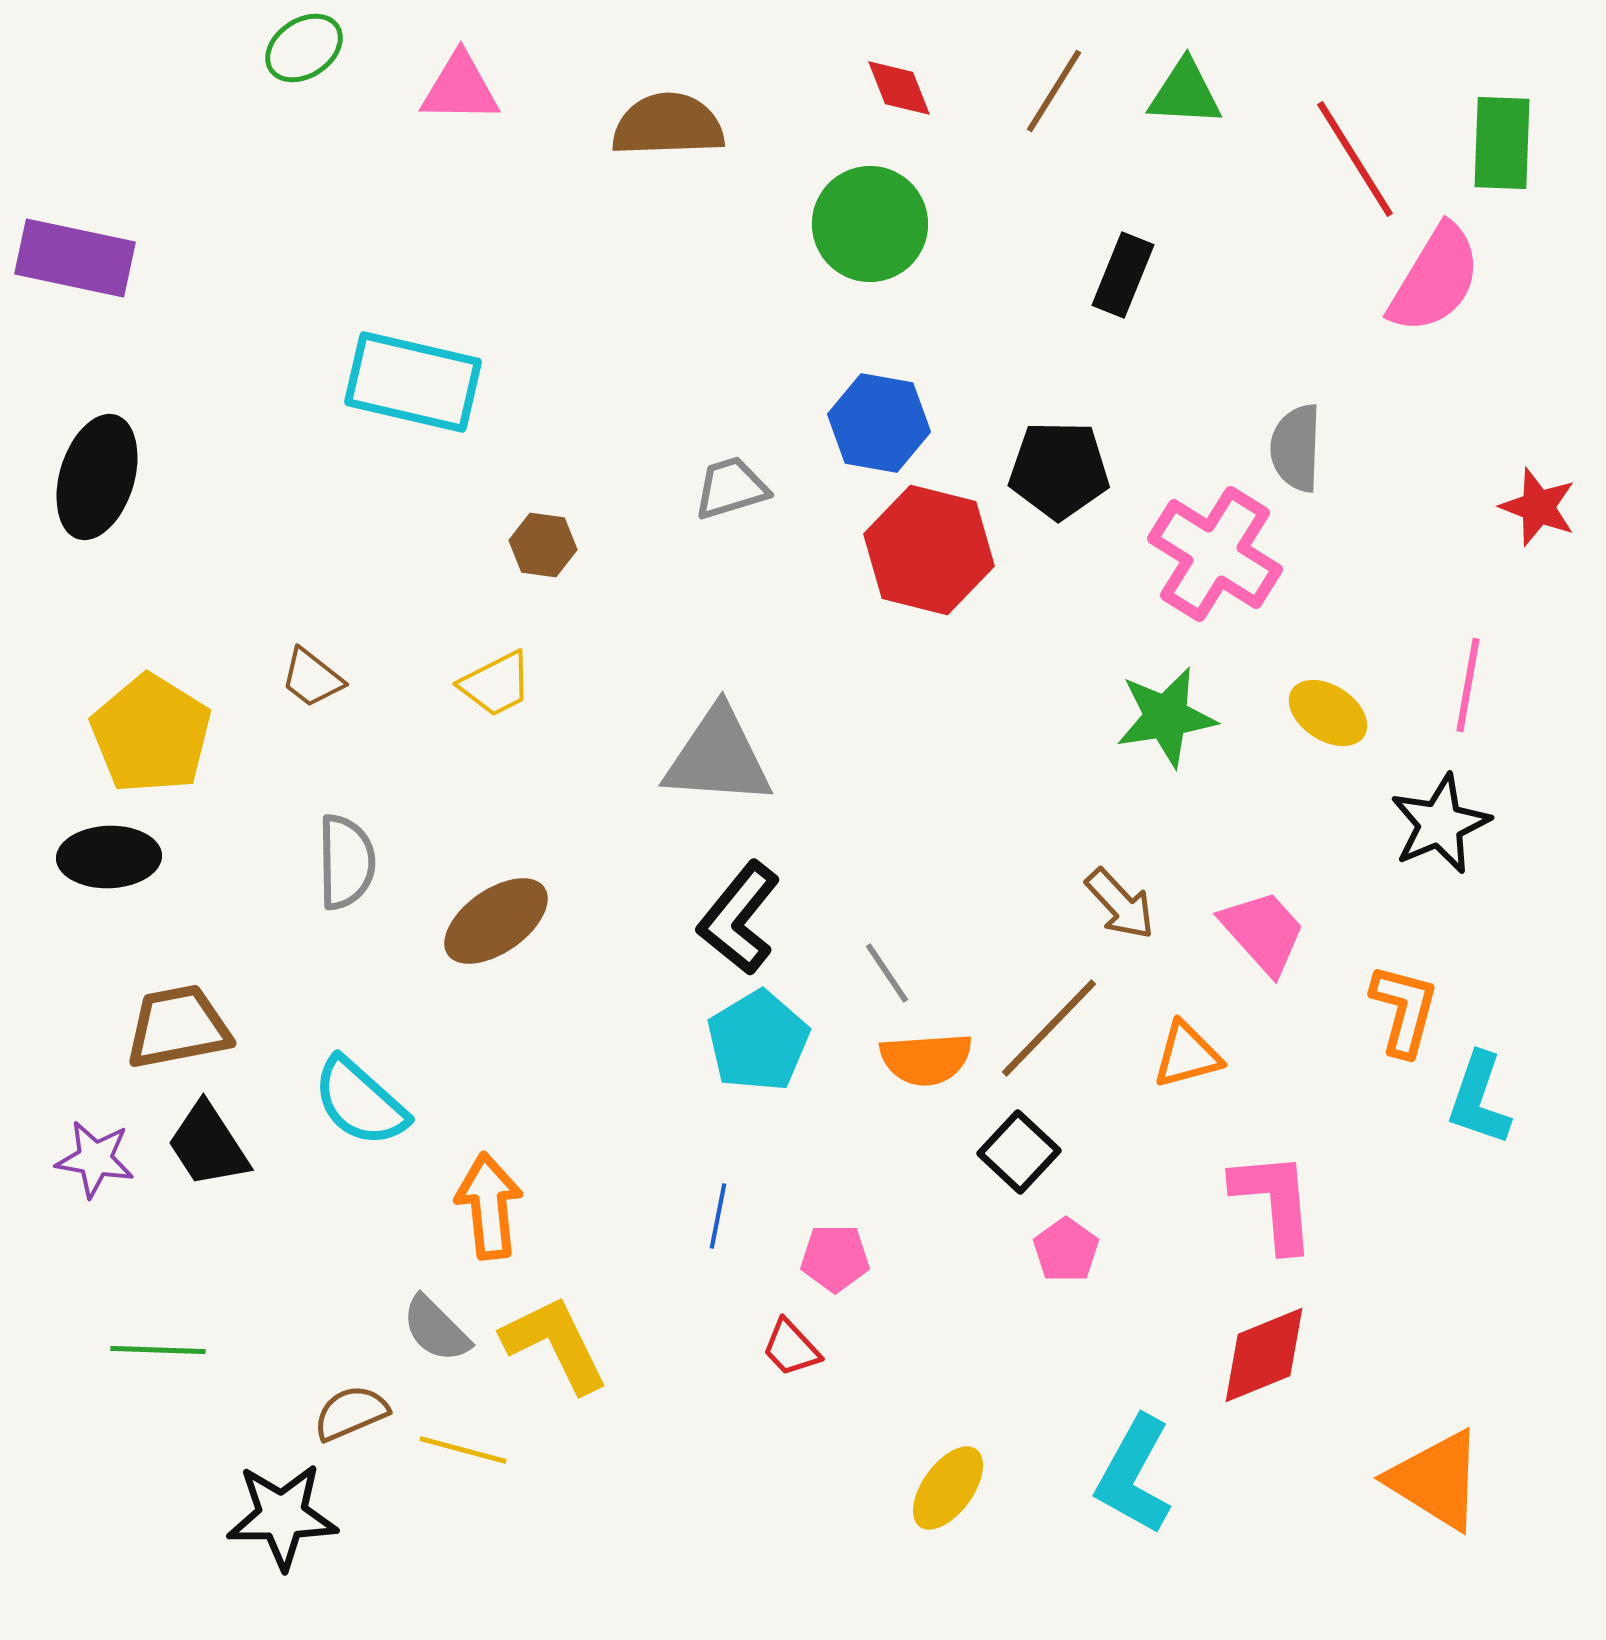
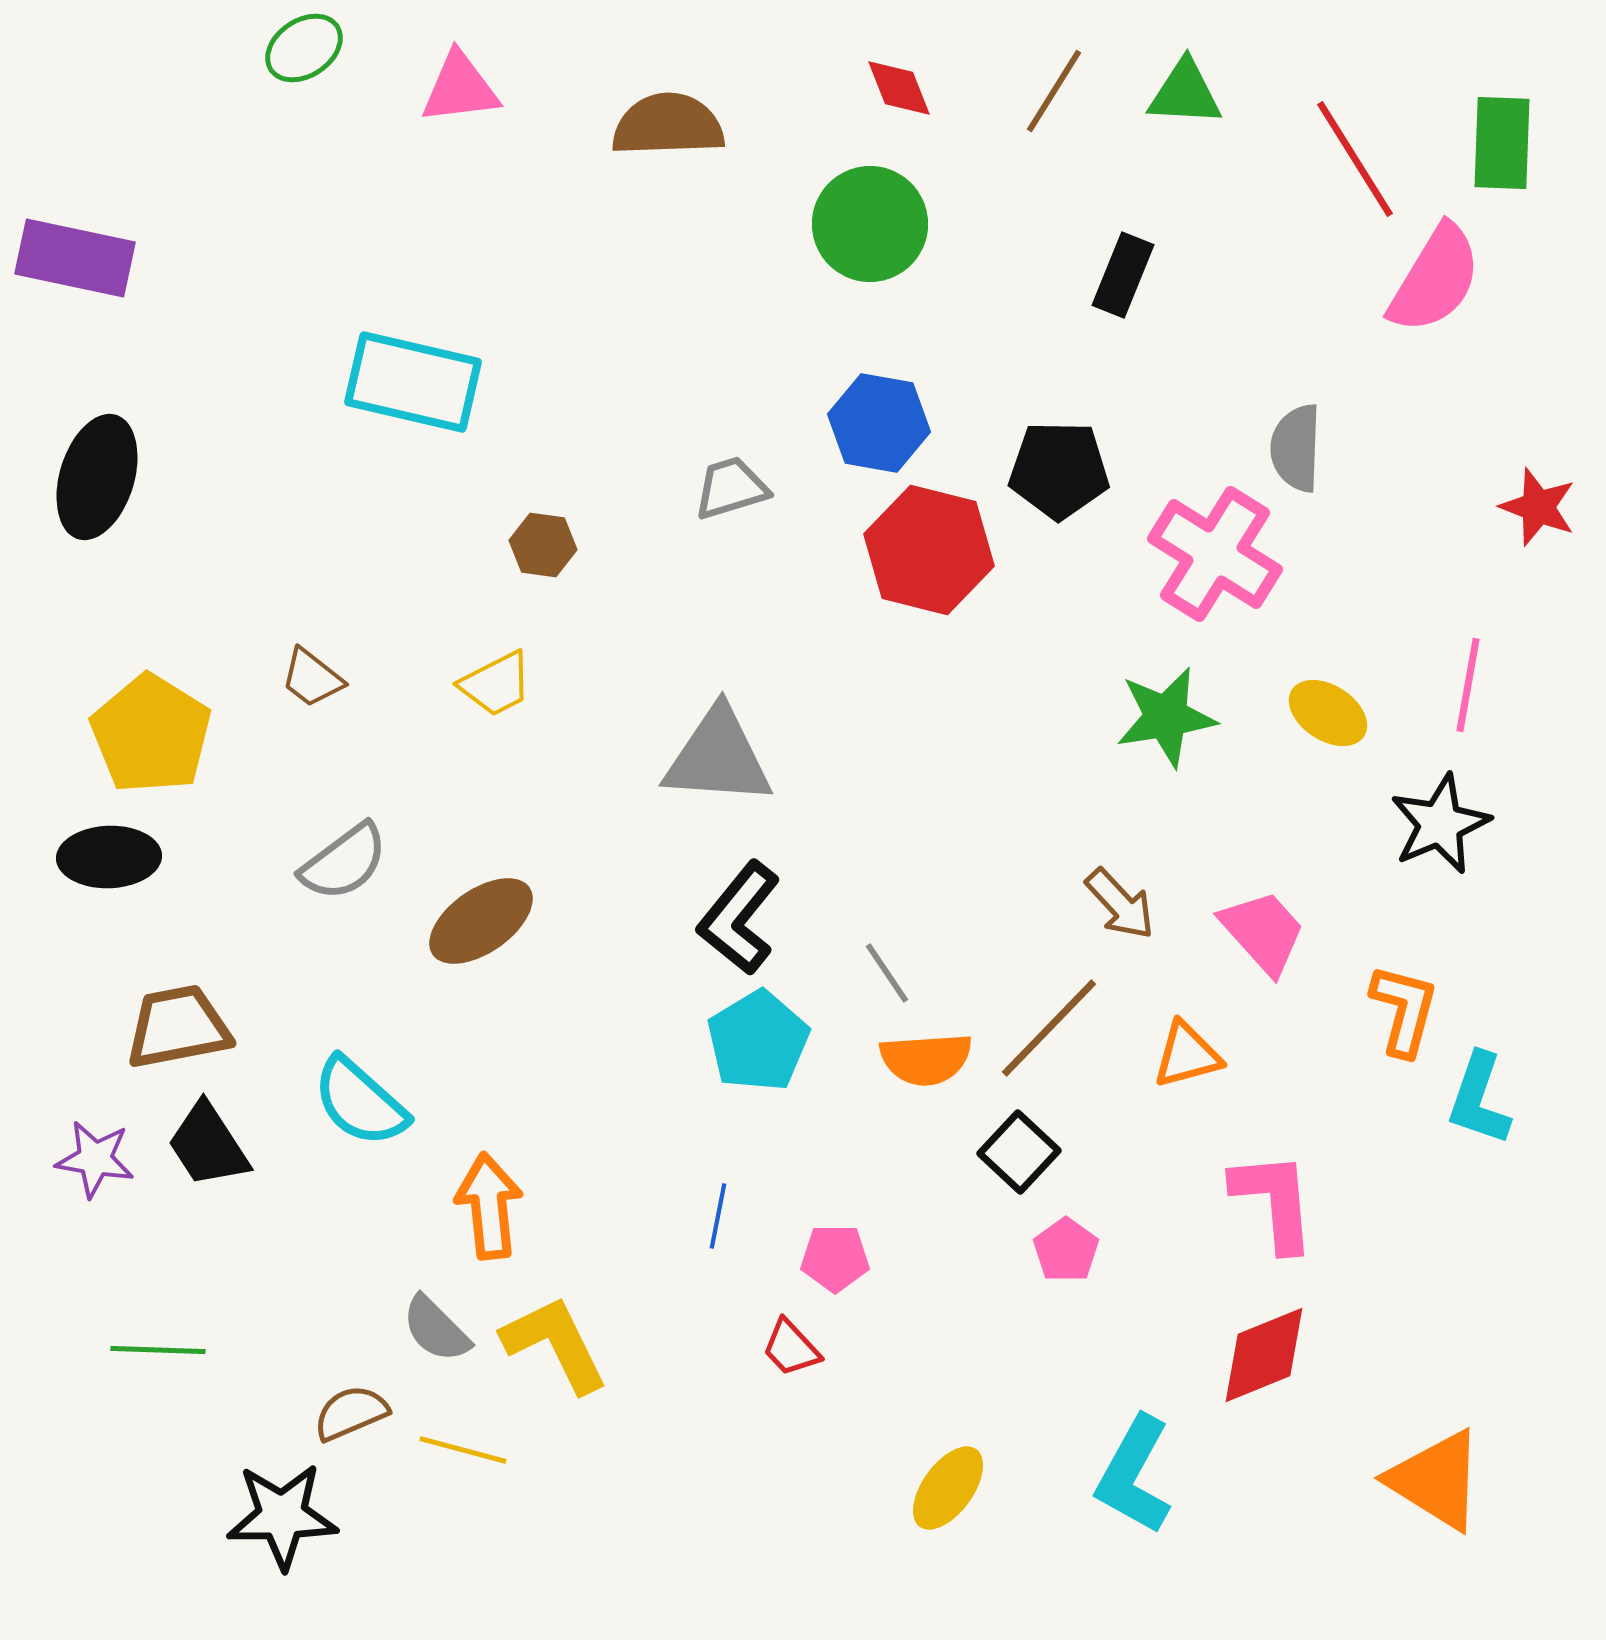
pink triangle at (460, 88): rotated 8 degrees counterclockwise
gray semicircle at (346, 862): moved 2 px left; rotated 54 degrees clockwise
brown ellipse at (496, 921): moved 15 px left
